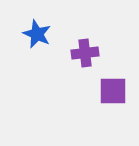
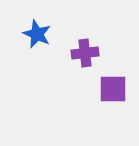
purple square: moved 2 px up
